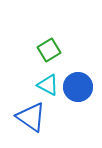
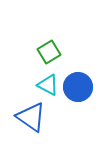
green square: moved 2 px down
